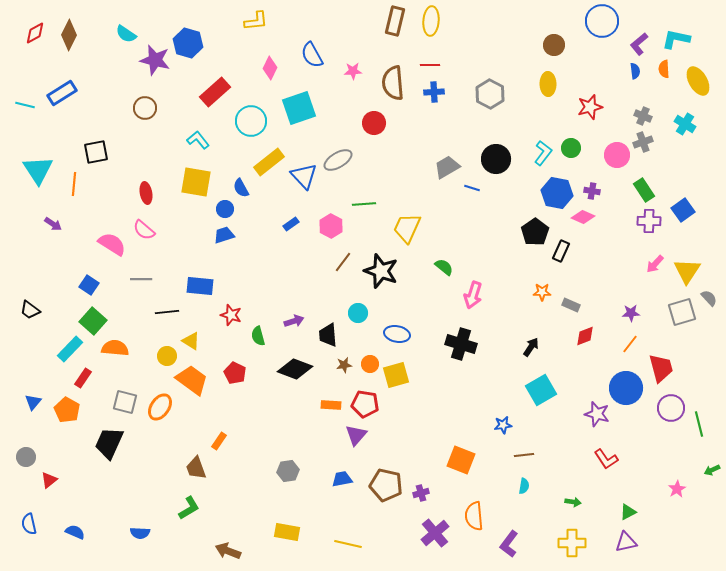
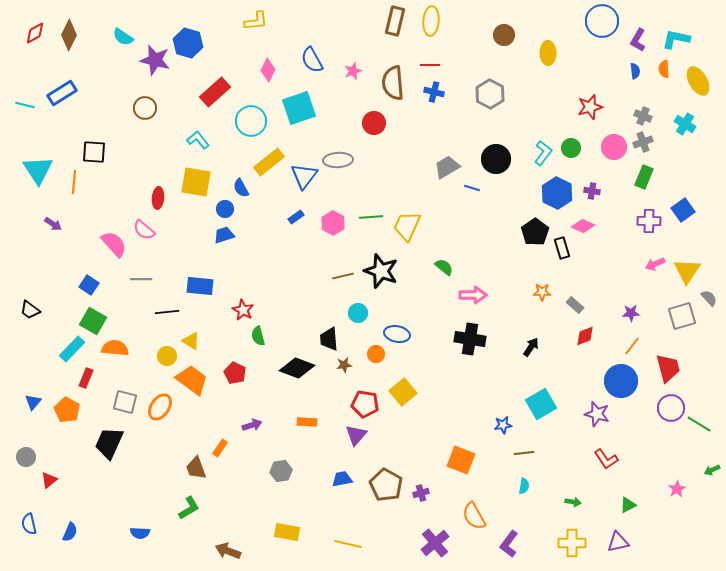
cyan semicircle at (126, 34): moved 3 px left, 3 px down
purple L-shape at (639, 44): moved 1 px left, 4 px up; rotated 20 degrees counterclockwise
brown circle at (554, 45): moved 50 px left, 10 px up
blue semicircle at (312, 55): moved 5 px down
pink diamond at (270, 68): moved 2 px left, 2 px down
pink star at (353, 71): rotated 18 degrees counterclockwise
yellow ellipse at (548, 84): moved 31 px up
blue cross at (434, 92): rotated 18 degrees clockwise
black square at (96, 152): moved 2 px left; rotated 15 degrees clockwise
pink circle at (617, 155): moved 3 px left, 8 px up
gray ellipse at (338, 160): rotated 28 degrees clockwise
blue triangle at (304, 176): rotated 20 degrees clockwise
orange line at (74, 184): moved 2 px up
green rectangle at (644, 190): moved 13 px up; rotated 55 degrees clockwise
red ellipse at (146, 193): moved 12 px right, 5 px down; rotated 15 degrees clockwise
blue hexagon at (557, 193): rotated 16 degrees clockwise
green line at (364, 204): moved 7 px right, 13 px down
pink diamond at (583, 217): moved 9 px down
blue rectangle at (291, 224): moved 5 px right, 7 px up
pink hexagon at (331, 226): moved 2 px right, 3 px up
yellow trapezoid at (407, 228): moved 2 px up
pink semicircle at (112, 244): moved 2 px right; rotated 16 degrees clockwise
black rectangle at (561, 251): moved 1 px right, 3 px up; rotated 40 degrees counterclockwise
brown line at (343, 262): moved 14 px down; rotated 40 degrees clockwise
pink arrow at (655, 264): rotated 24 degrees clockwise
pink arrow at (473, 295): rotated 108 degrees counterclockwise
gray rectangle at (571, 305): moved 4 px right; rotated 18 degrees clockwise
gray square at (682, 312): moved 4 px down
red star at (231, 315): moved 12 px right, 5 px up; rotated 10 degrees clockwise
green square at (93, 321): rotated 12 degrees counterclockwise
purple arrow at (294, 321): moved 42 px left, 104 px down
black trapezoid at (328, 335): moved 1 px right, 4 px down
black cross at (461, 344): moved 9 px right, 5 px up; rotated 8 degrees counterclockwise
orange line at (630, 344): moved 2 px right, 2 px down
cyan rectangle at (70, 349): moved 2 px right
orange circle at (370, 364): moved 6 px right, 10 px up
red trapezoid at (661, 368): moved 7 px right
black diamond at (295, 369): moved 2 px right, 1 px up
yellow square at (396, 375): moved 7 px right, 17 px down; rotated 24 degrees counterclockwise
red rectangle at (83, 378): moved 3 px right; rotated 12 degrees counterclockwise
blue circle at (626, 388): moved 5 px left, 7 px up
cyan square at (541, 390): moved 14 px down
orange rectangle at (331, 405): moved 24 px left, 17 px down
green line at (699, 424): rotated 45 degrees counterclockwise
orange rectangle at (219, 441): moved 1 px right, 7 px down
brown line at (524, 455): moved 2 px up
gray hexagon at (288, 471): moved 7 px left
brown pentagon at (386, 485): rotated 16 degrees clockwise
green triangle at (628, 512): moved 7 px up
orange semicircle at (474, 516): rotated 24 degrees counterclockwise
blue semicircle at (75, 532): moved 5 px left; rotated 90 degrees clockwise
purple cross at (435, 533): moved 10 px down
purple triangle at (626, 542): moved 8 px left
